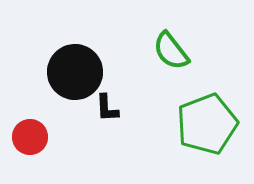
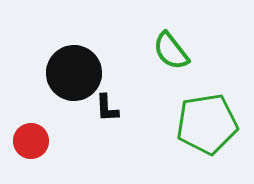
black circle: moved 1 px left, 1 px down
green pentagon: rotated 12 degrees clockwise
red circle: moved 1 px right, 4 px down
